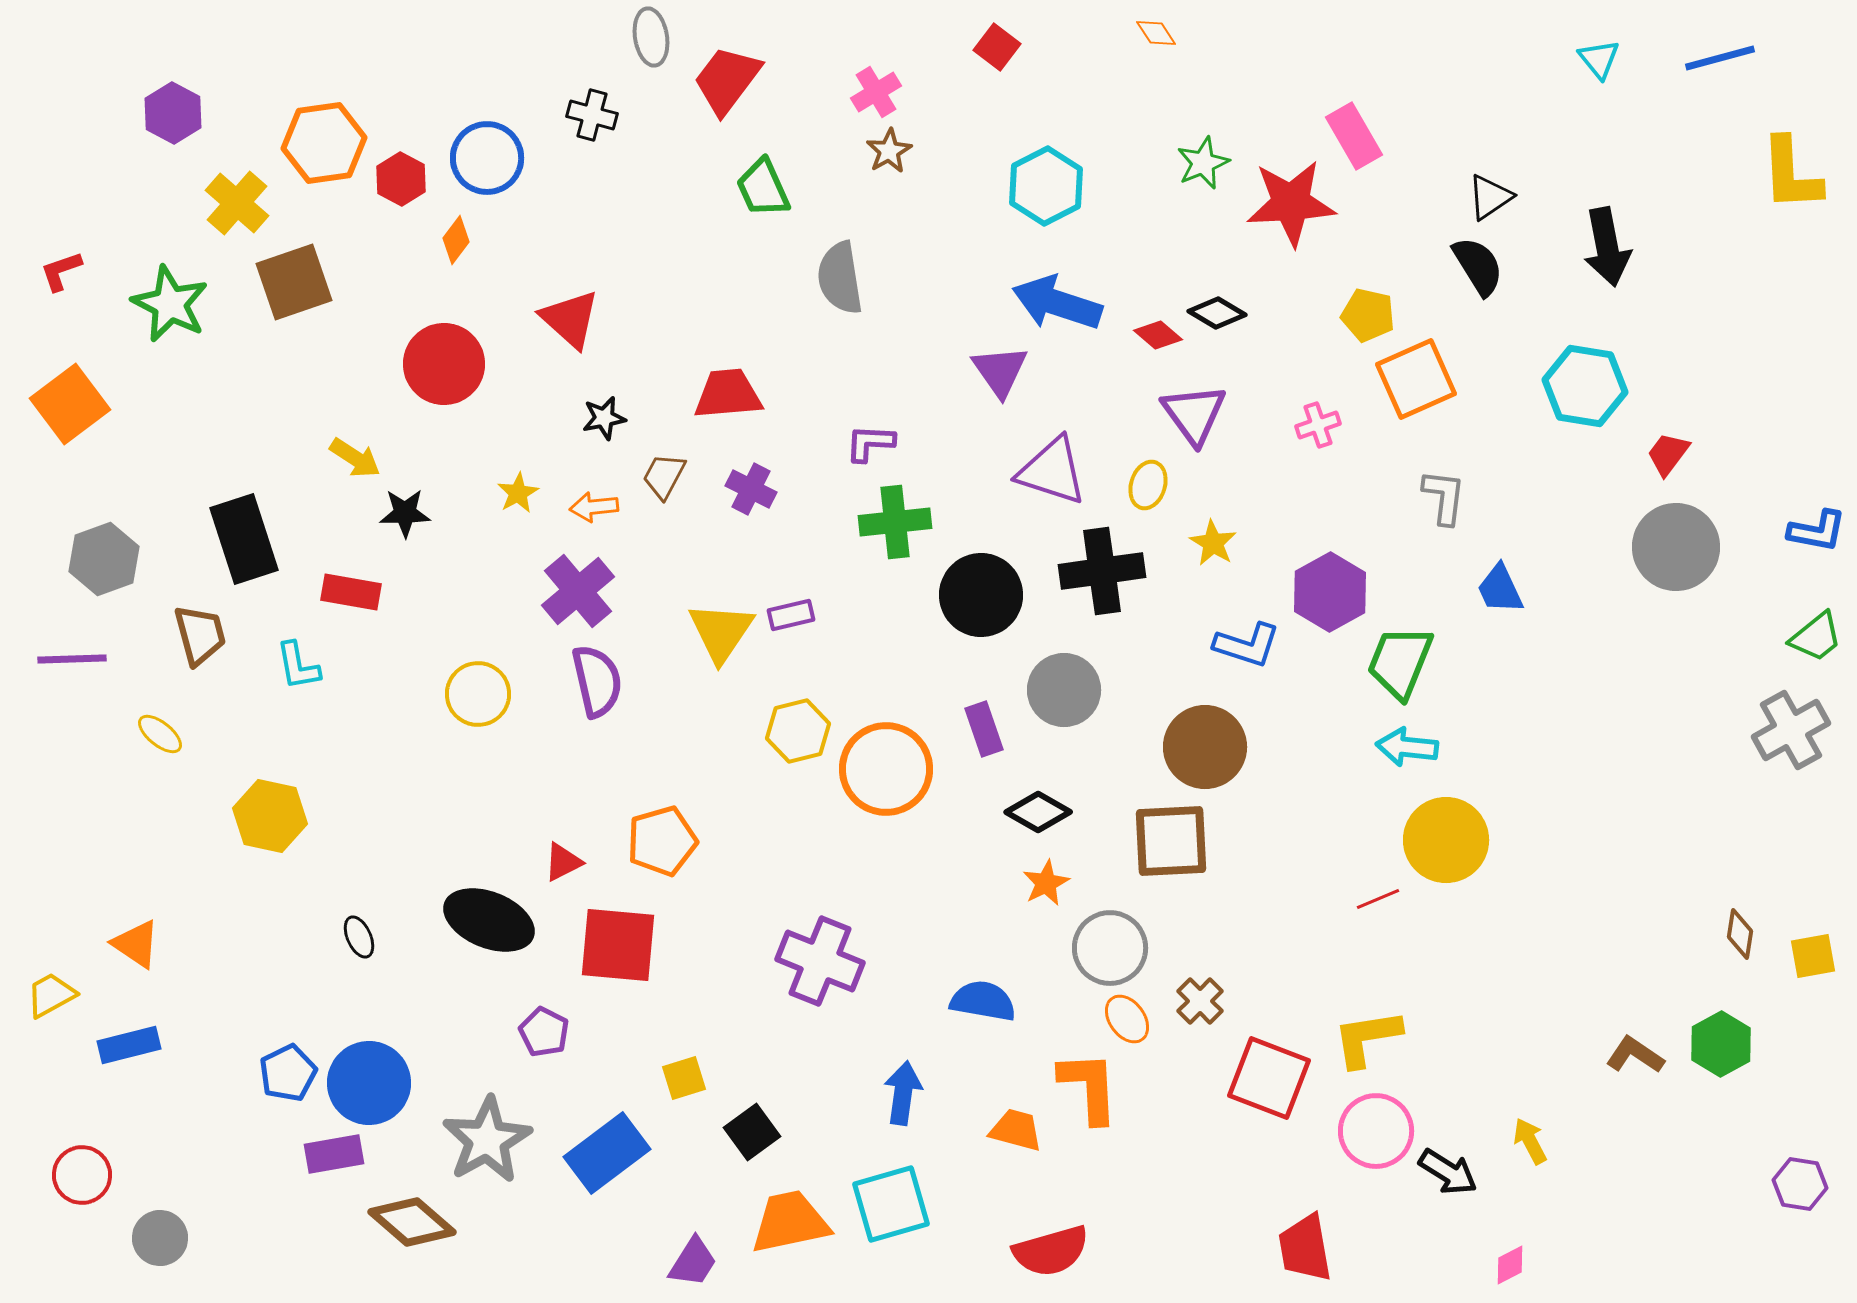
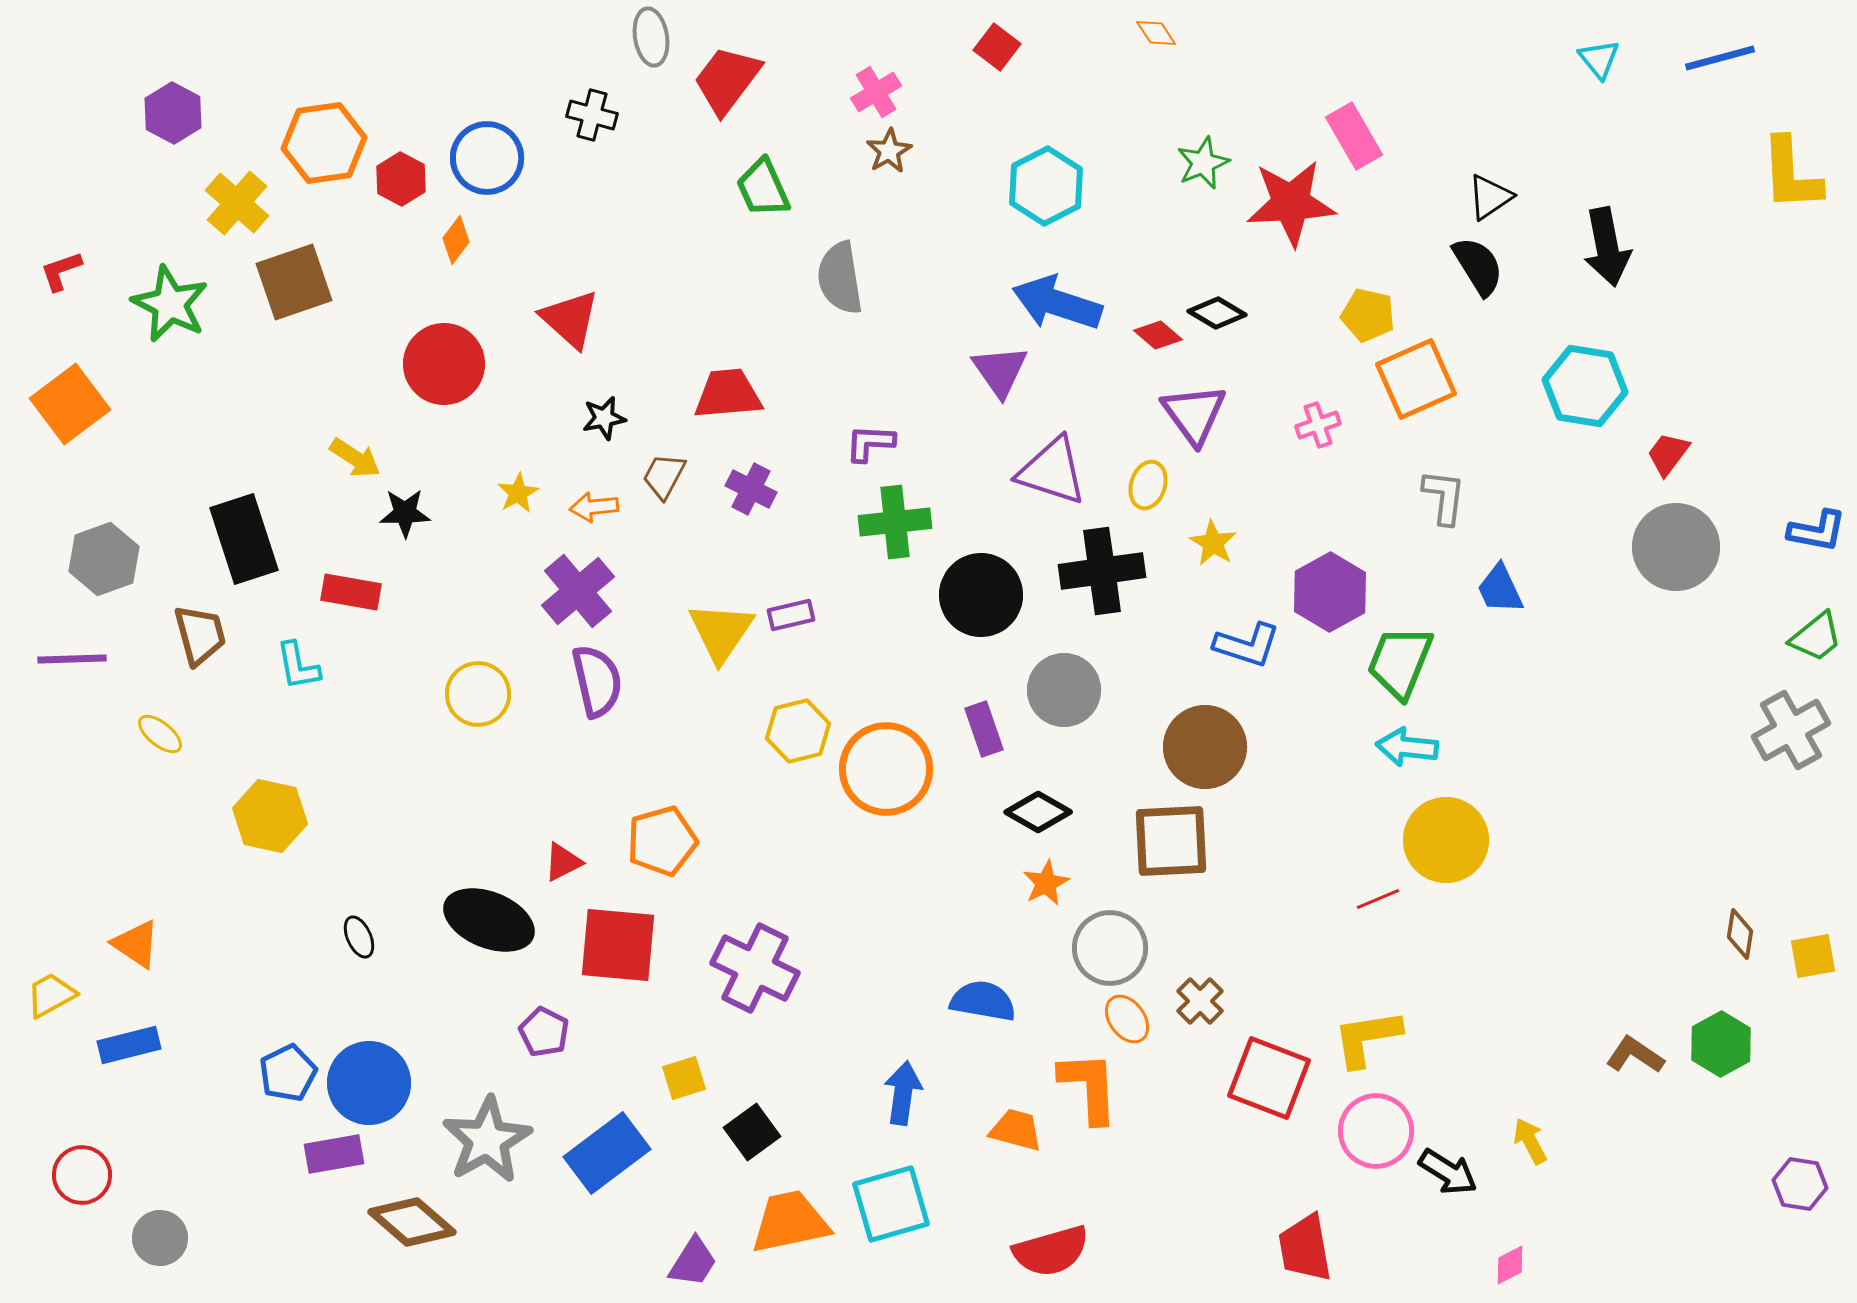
purple cross at (820, 961): moved 65 px left, 7 px down; rotated 4 degrees clockwise
